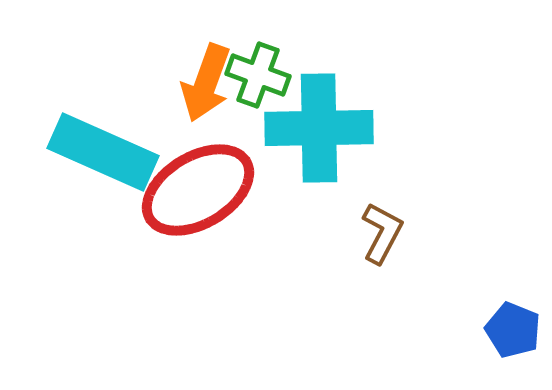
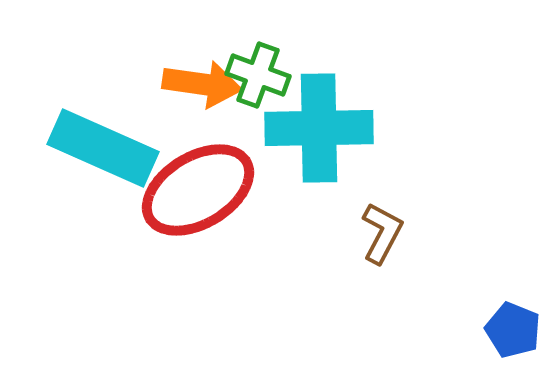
orange arrow: moved 4 px left, 1 px down; rotated 102 degrees counterclockwise
cyan rectangle: moved 4 px up
